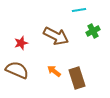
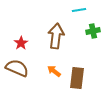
green cross: rotated 16 degrees clockwise
brown arrow: rotated 110 degrees counterclockwise
red star: rotated 16 degrees counterclockwise
brown semicircle: moved 2 px up
brown rectangle: rotated 25 degrees clockwise
